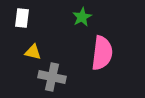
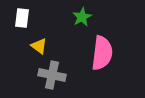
yellow triangle: moved 6 px right, 6 px up; rotated 24 degrees clockwise
gray cross: moved 2 px up
